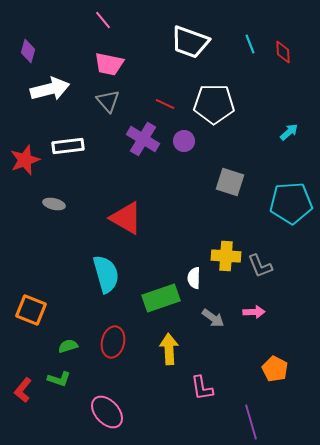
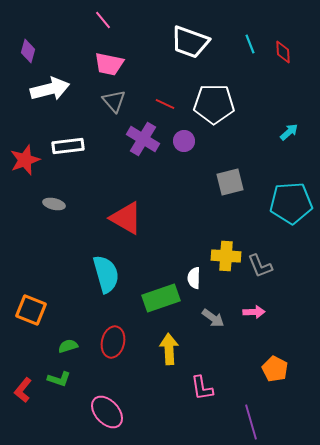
gray triangle: moved 6 px right
gray square: rotated 32 degrees counterclockwise
